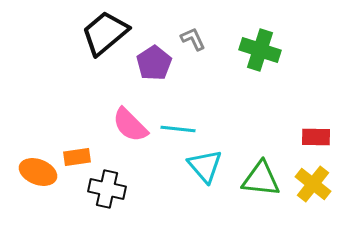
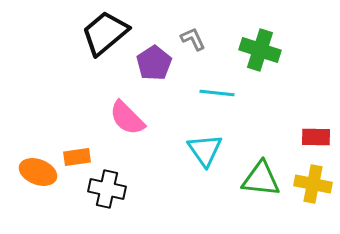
pink semicircle: moved 3 px left, 7 px up
cyan line: moved 39 px right, 36 px up
cyan triangle: moved 16 px up; rotated 6 degrees clockwise
yellow cross: rotated 27 degrees counterclockwise
